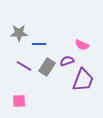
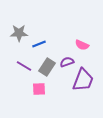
blue line: rotated 24 degrees counterclockwise
purple semicircle: moved 1 px down
pink square: moved 20 px right, 12 px up
